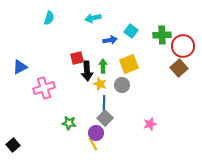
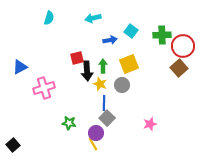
gray square: moved 2 px right
